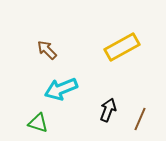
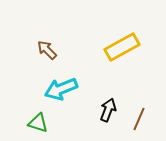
brown line: moved 1 px left
